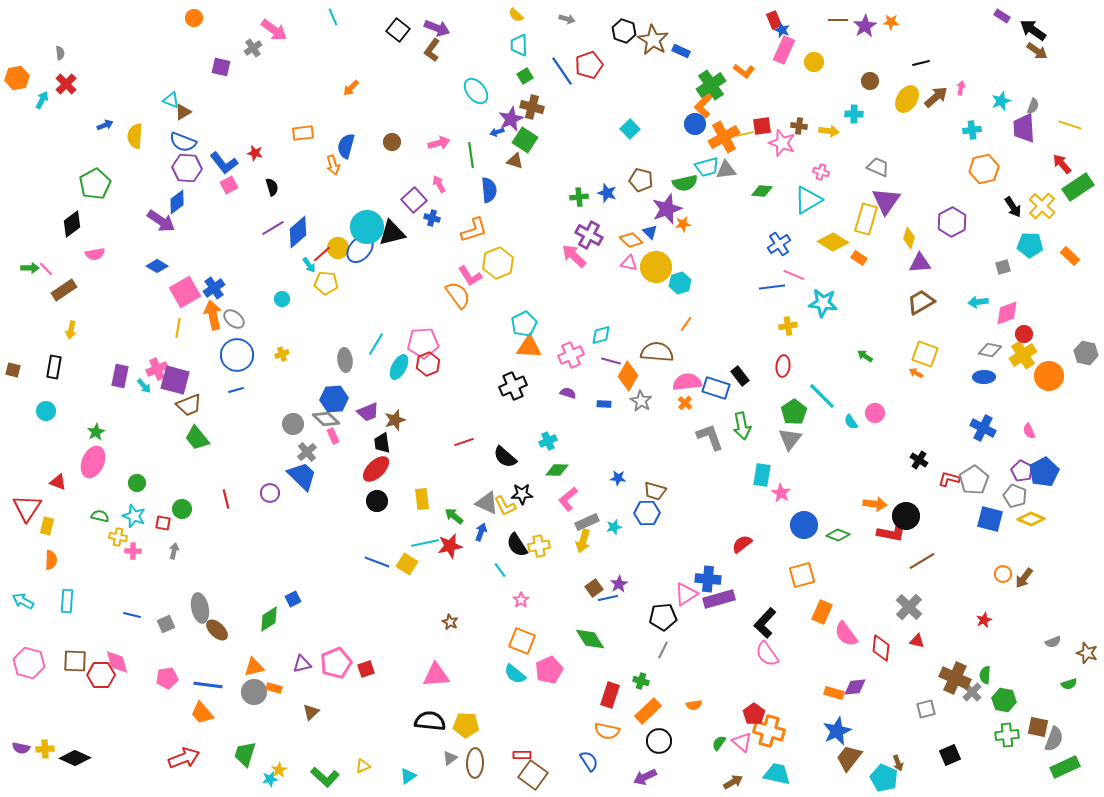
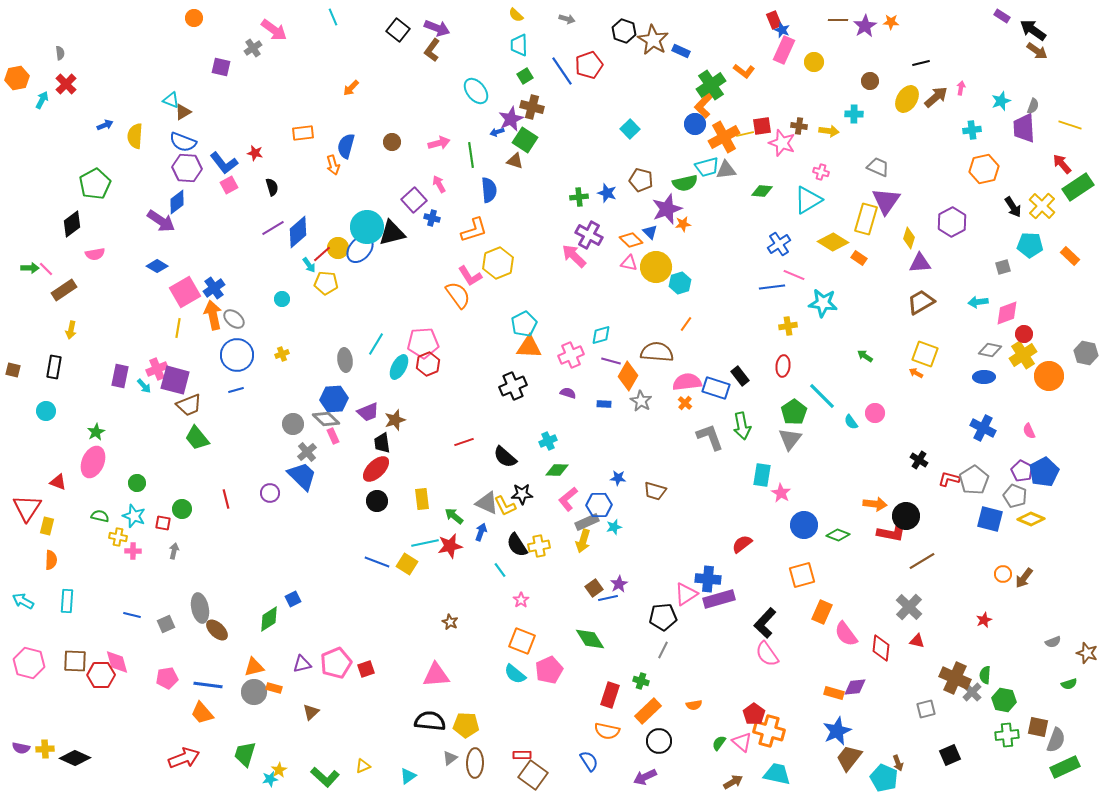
blue hexagon at (647, 513): moved 48 px left, 8 px up
gray semicircle at (1054, 739): moved 2 px right, 1 px down
